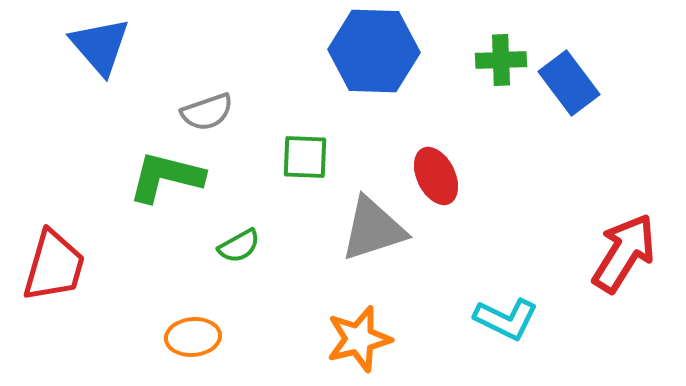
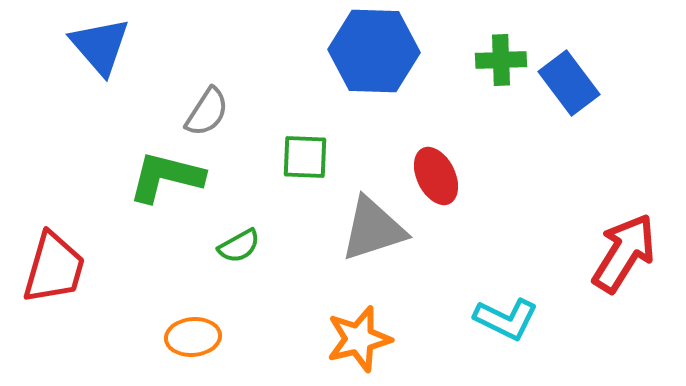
gray semicircle: rotated 38 degrees counterclockwise
red trapezoid: moved 2 px down
